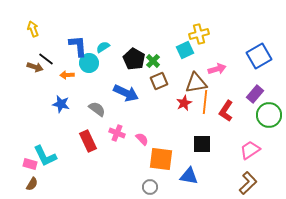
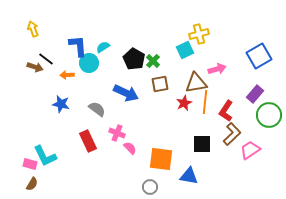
brown square: moved 1 px right, 3 px down; rotated 12 degrees clockwise
pink semicircle: moved 12 px left, 9 px down
brown L-shape: moved 16 px left, 49 px up
